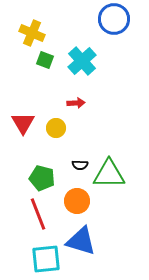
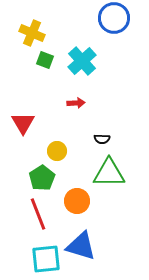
blue circle: moved 1 px up
yellow circle: moved 1 px right, 23 px down
black semicircle: moved 22 px right, 26 px up
green triangle: moved 1 px up
green pentagon: rotated 25 degrees clockwise
blue triangle: moved 5 px down
